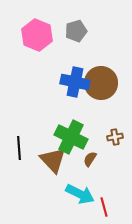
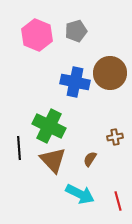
brown circle: moved 9 px right, 10 px up
green cross: moved 22 px left, 11 px up
red line: moved 14 px right, 6 px up
